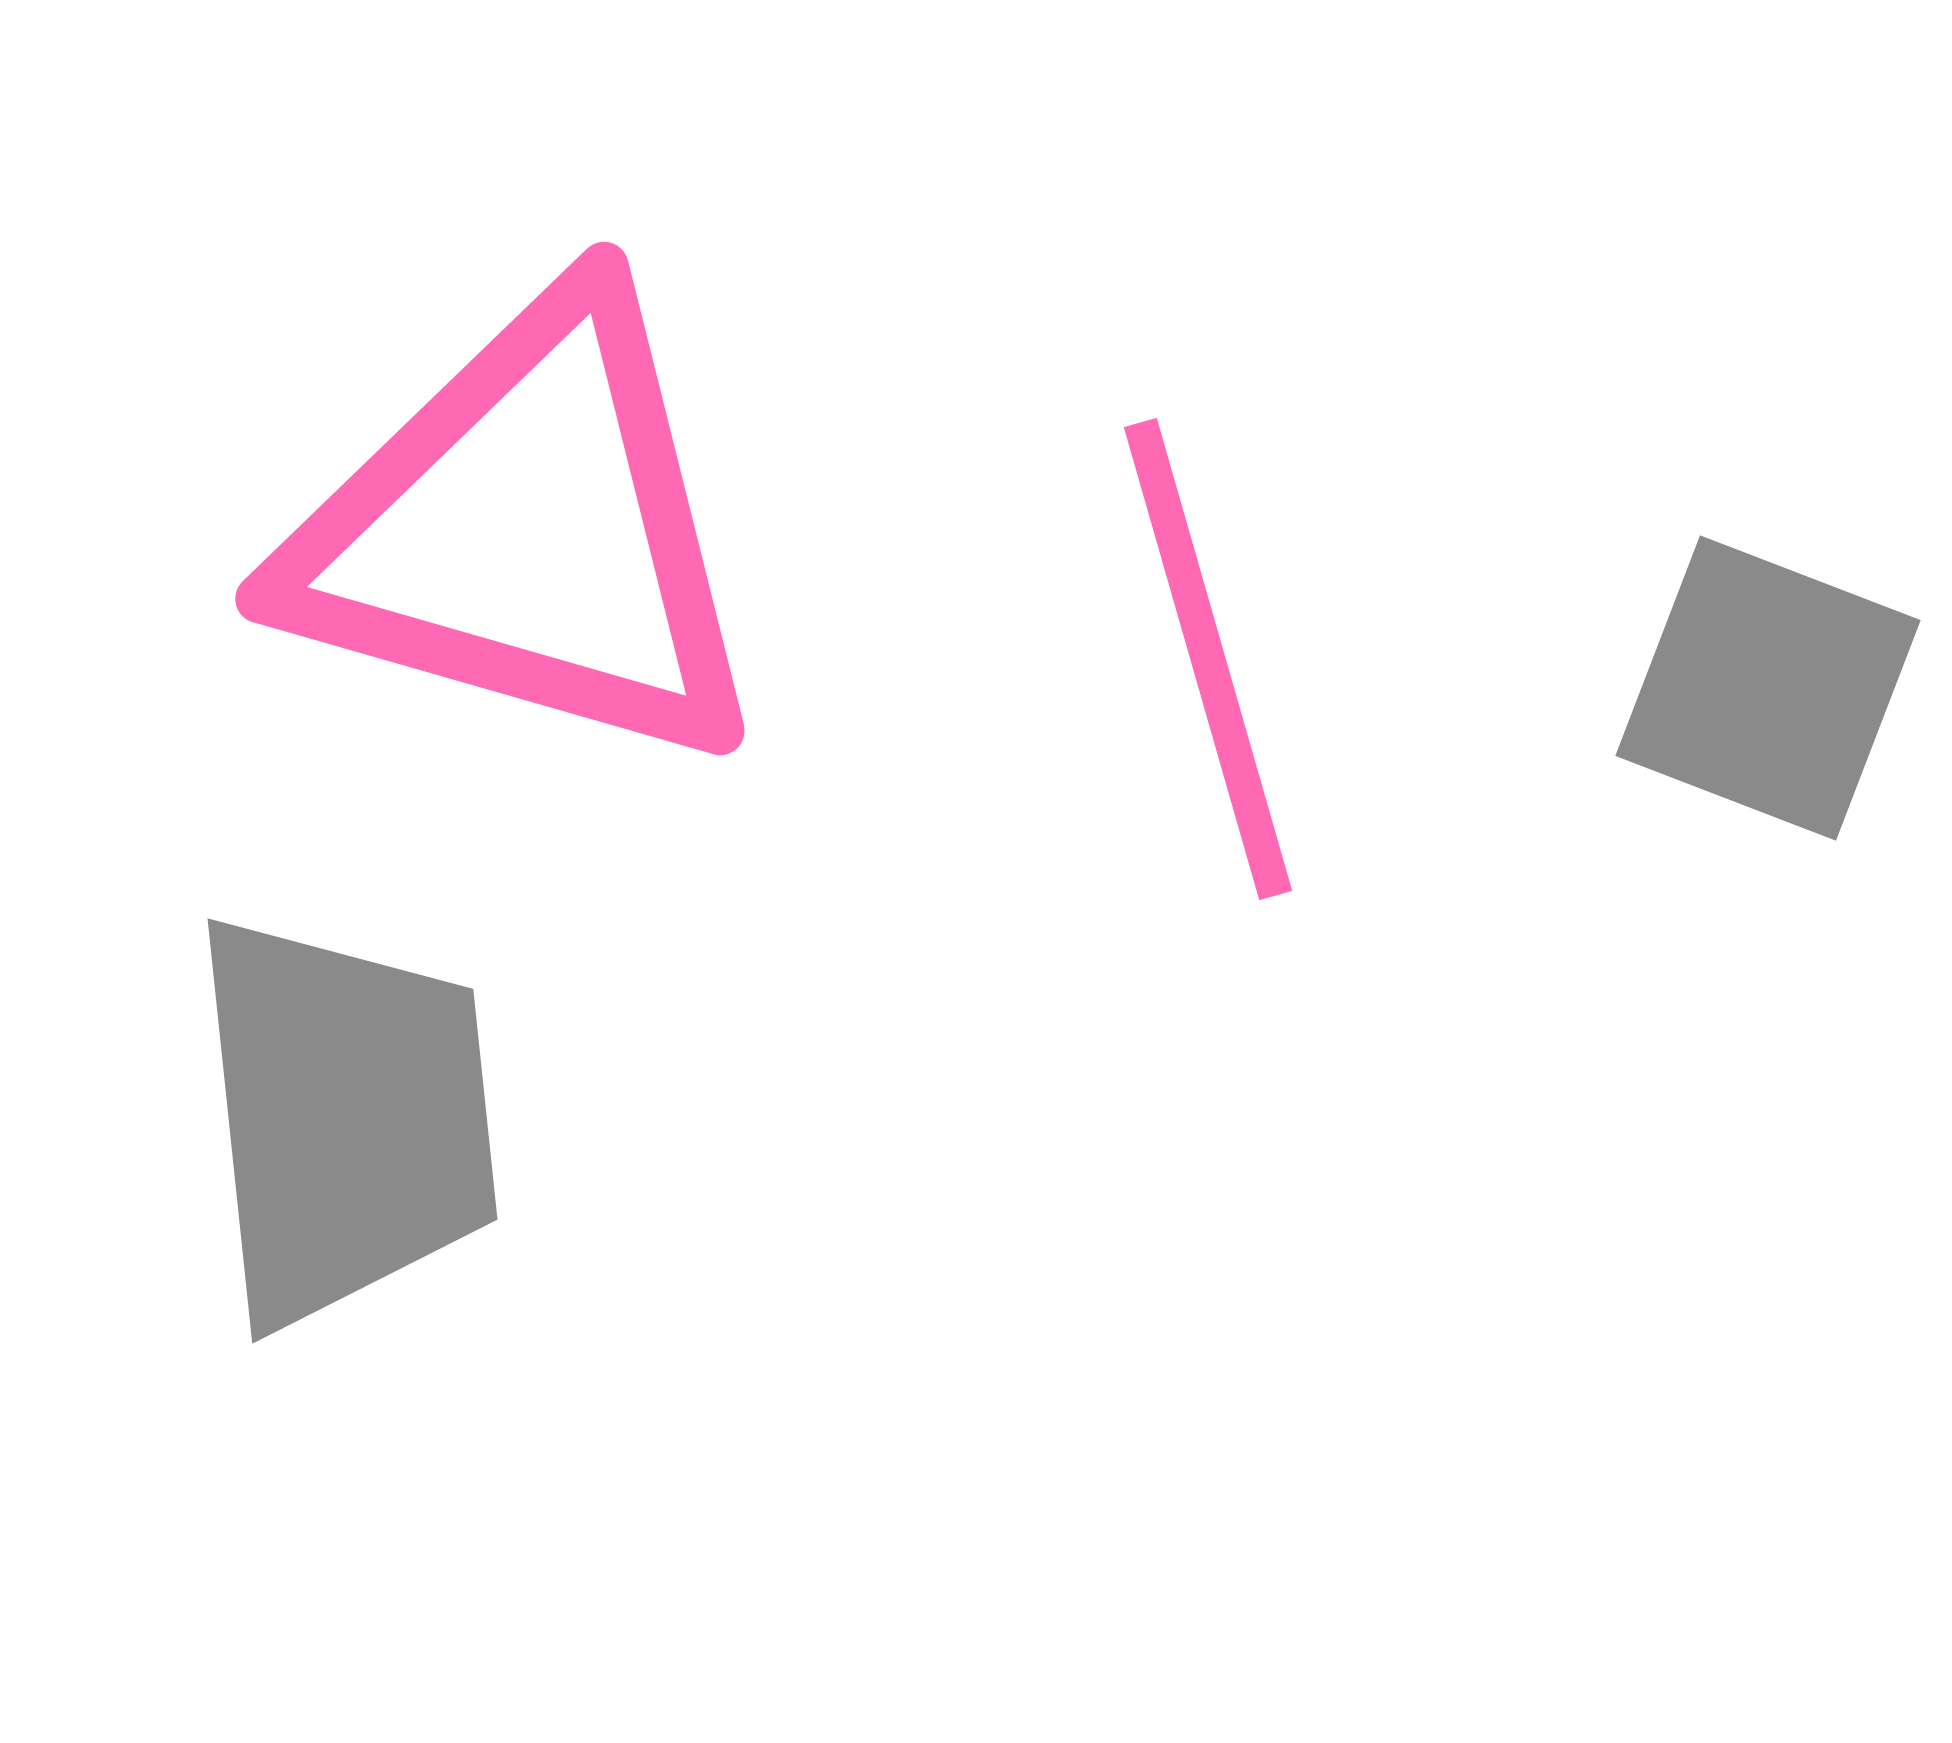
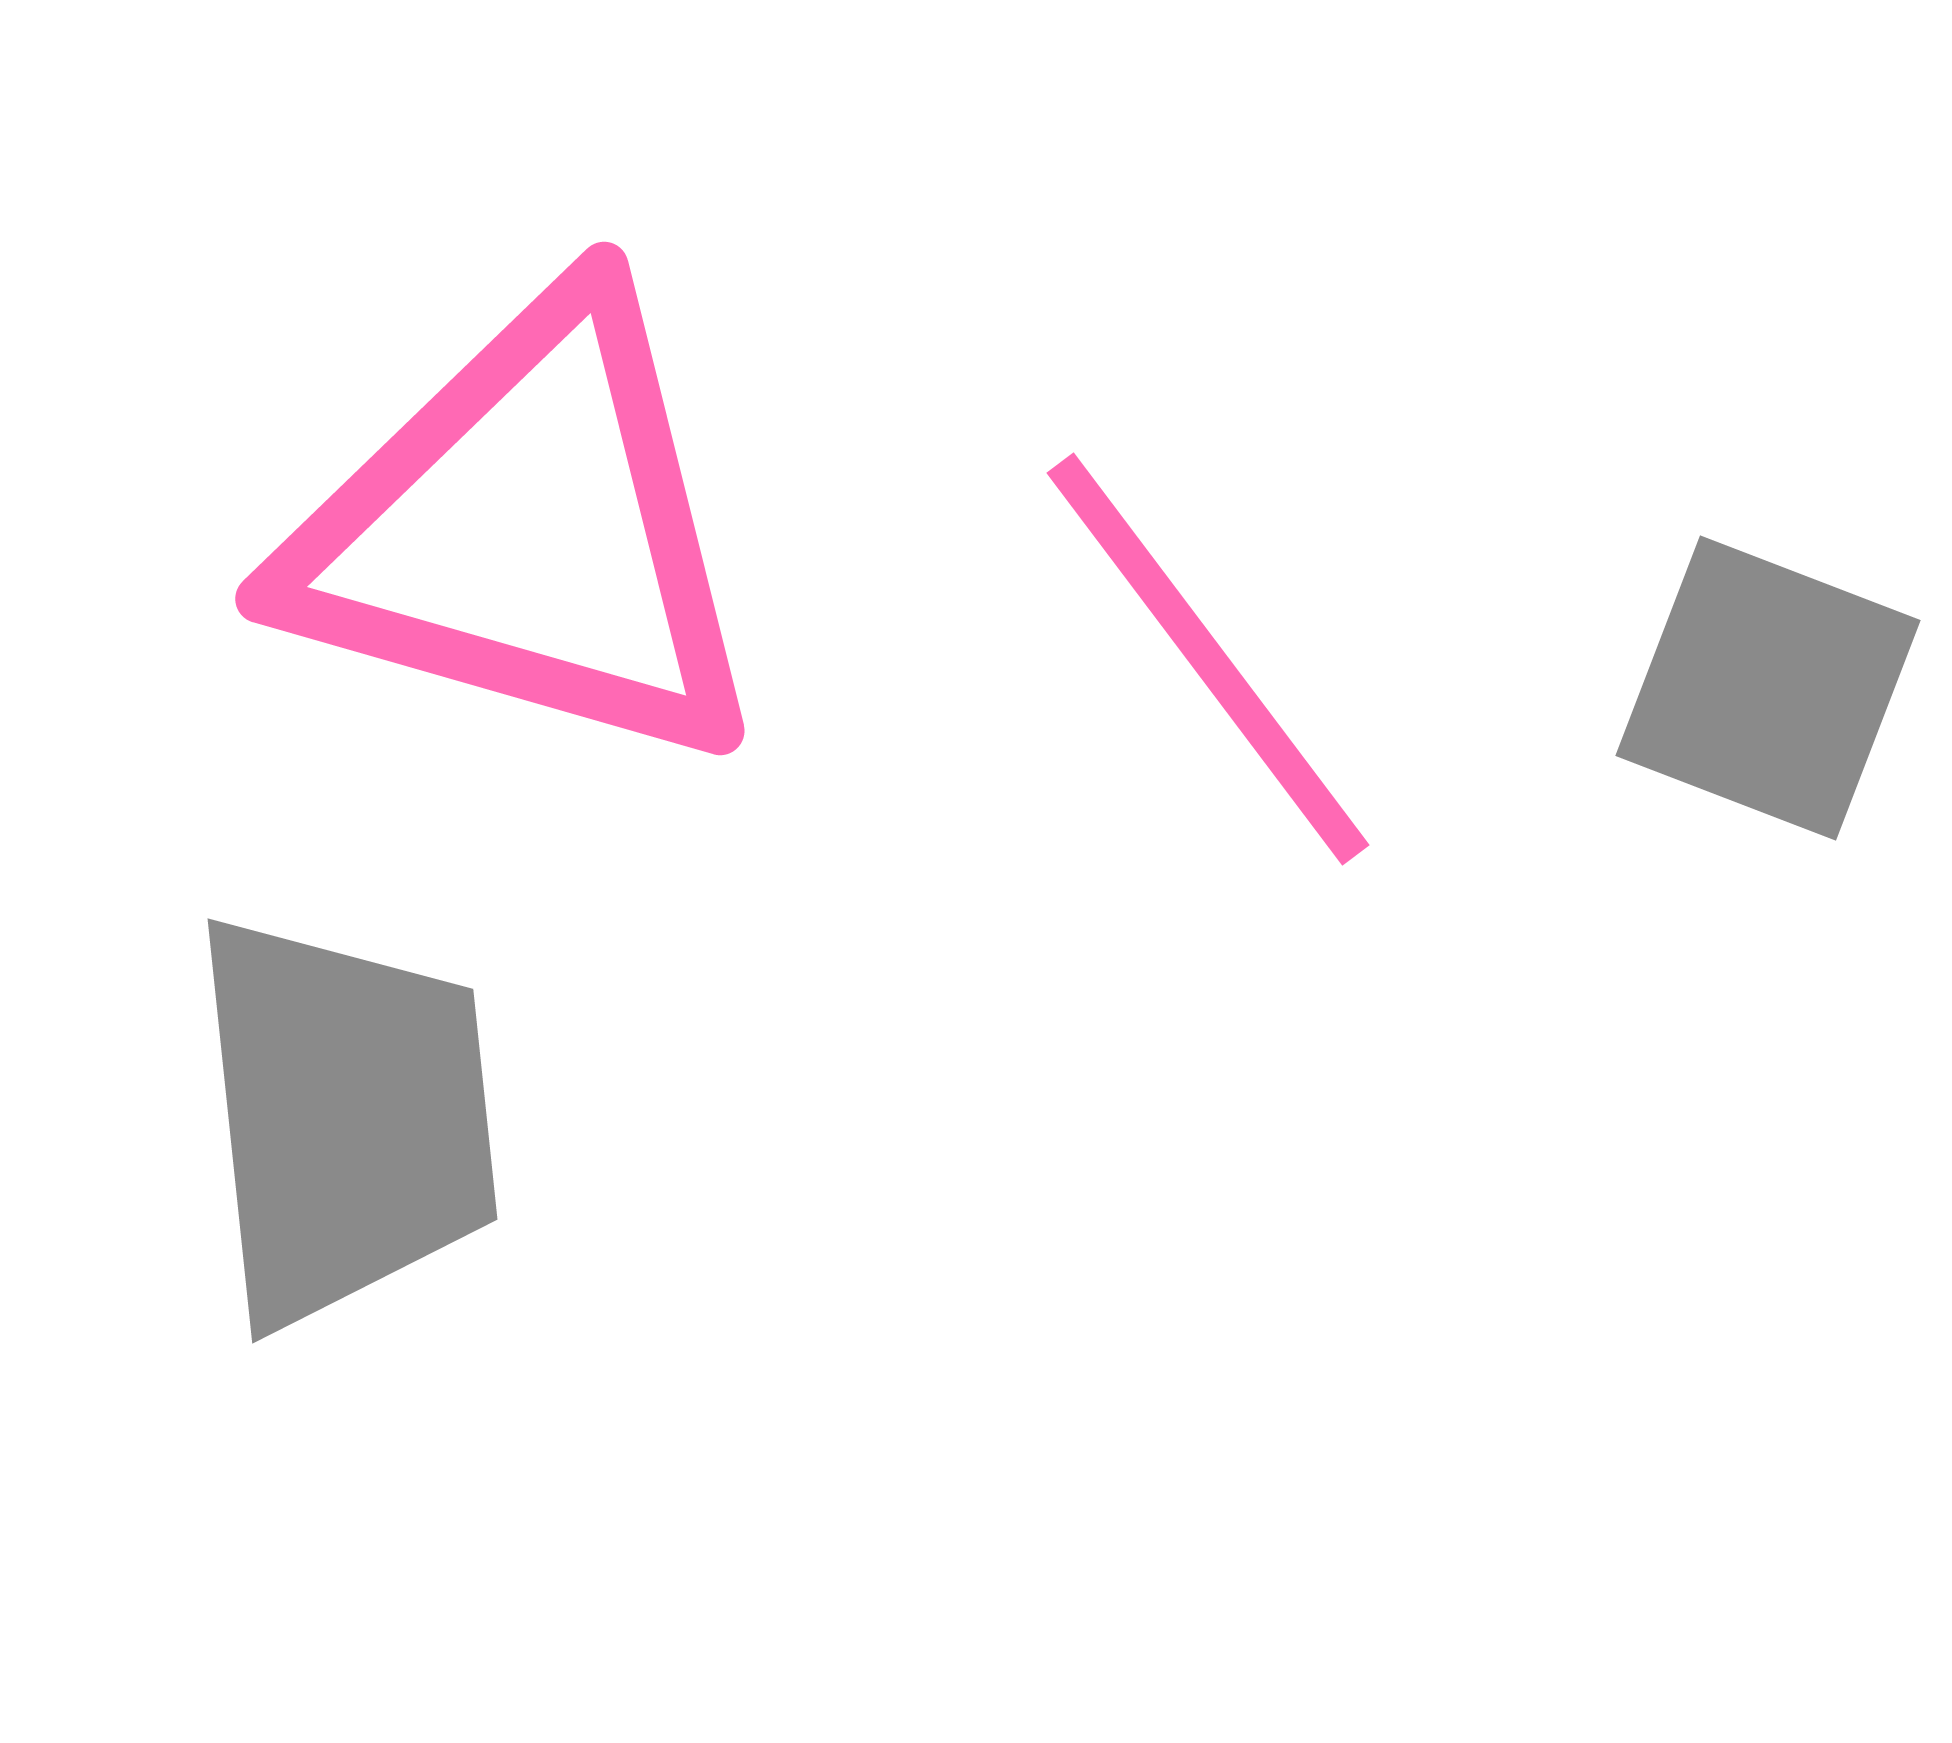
pink line: rotated 21 degrees counterclockwise
